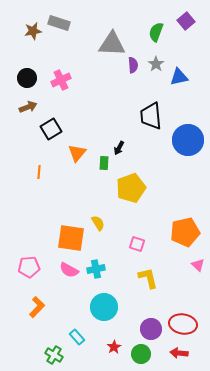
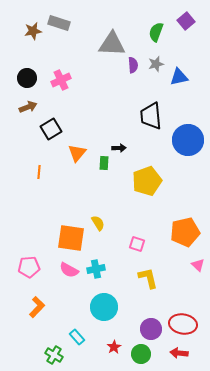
gray star: rotated 21 degrees clockwise
black arrow: rotated 120 degrees counterclockwise
yellow pentagon: moved 16 px right, 7 px up
